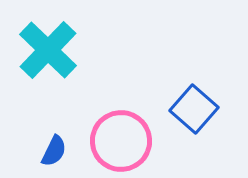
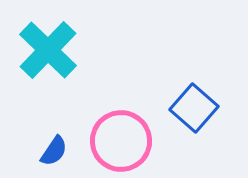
blue square: moved 1 px up
blue semicircle: rotated 8 degrees clockwise
